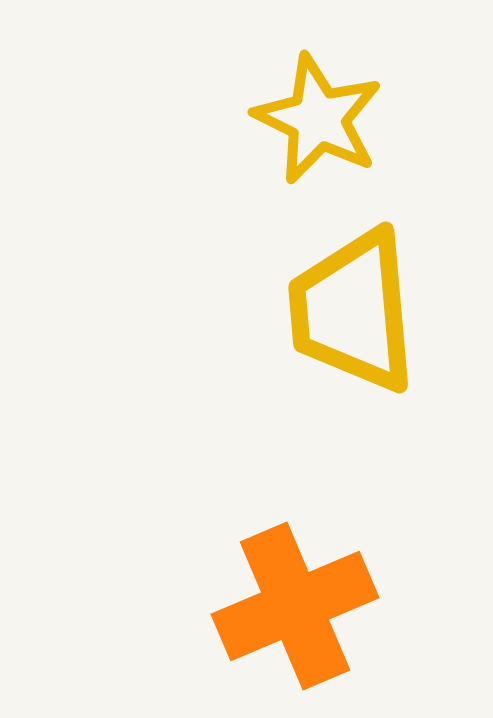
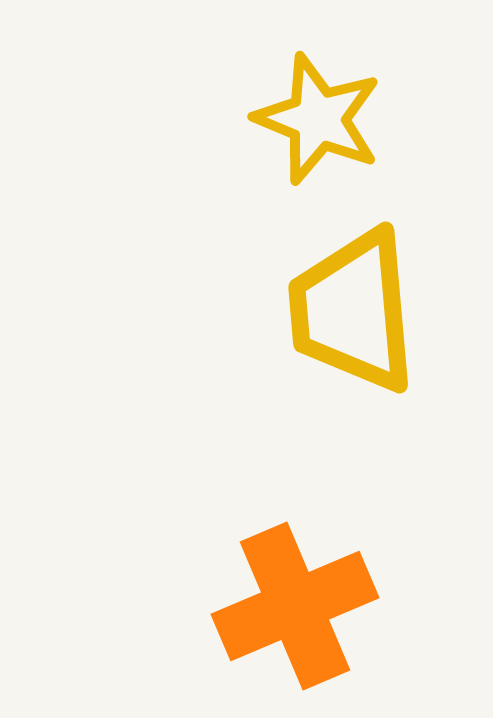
yellow star: rotated 4 degrees counterclockwise
